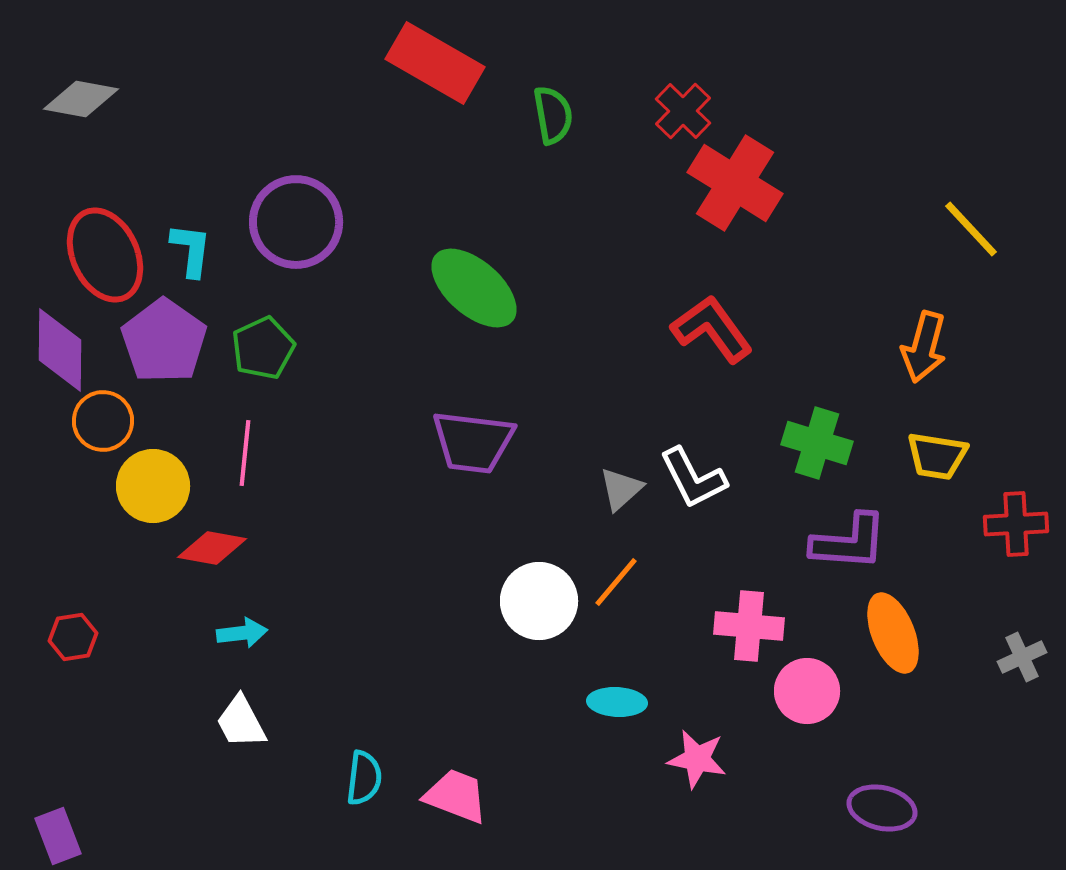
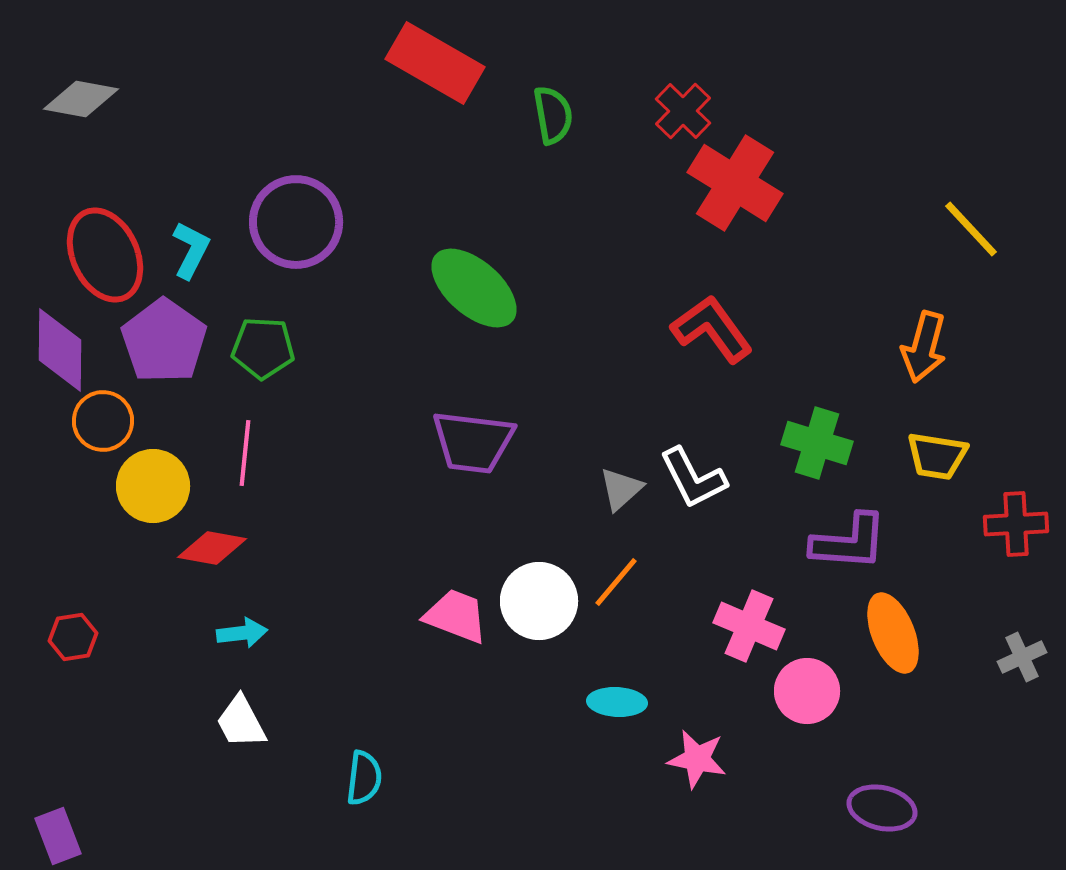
cyan L-shape at (191, 250): rotated 20 degrees clockwise
green pentagon at (263, 348): rotated 28 degrees clockwise
pink cross at (749, 626): rotated 18 degrees clockwise
pink trapezoid at (456, 796): moved 180 px up
